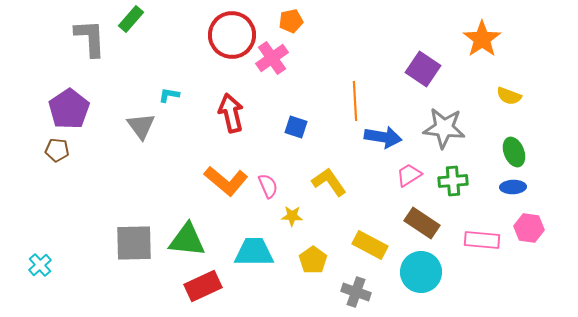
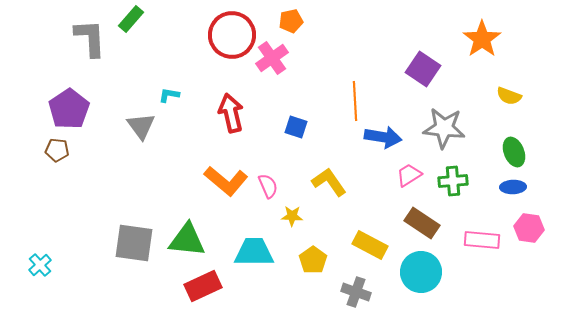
gray square: rotated 9 degrees clockwise
